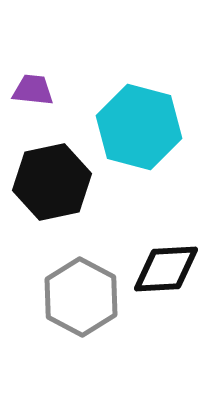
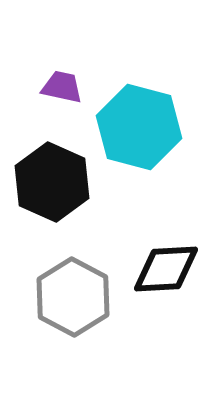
purple trapezoid: moved 29 px right, 3 px up; rotated 6 degrees clockwise
black hexagon: rotated 24 degrees counterclockwise
gray hexagon: moved 8 px left
